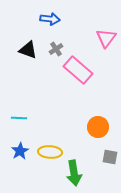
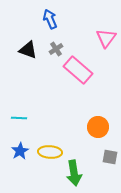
blue arrow: rotated 120 degrees counterclockwise
